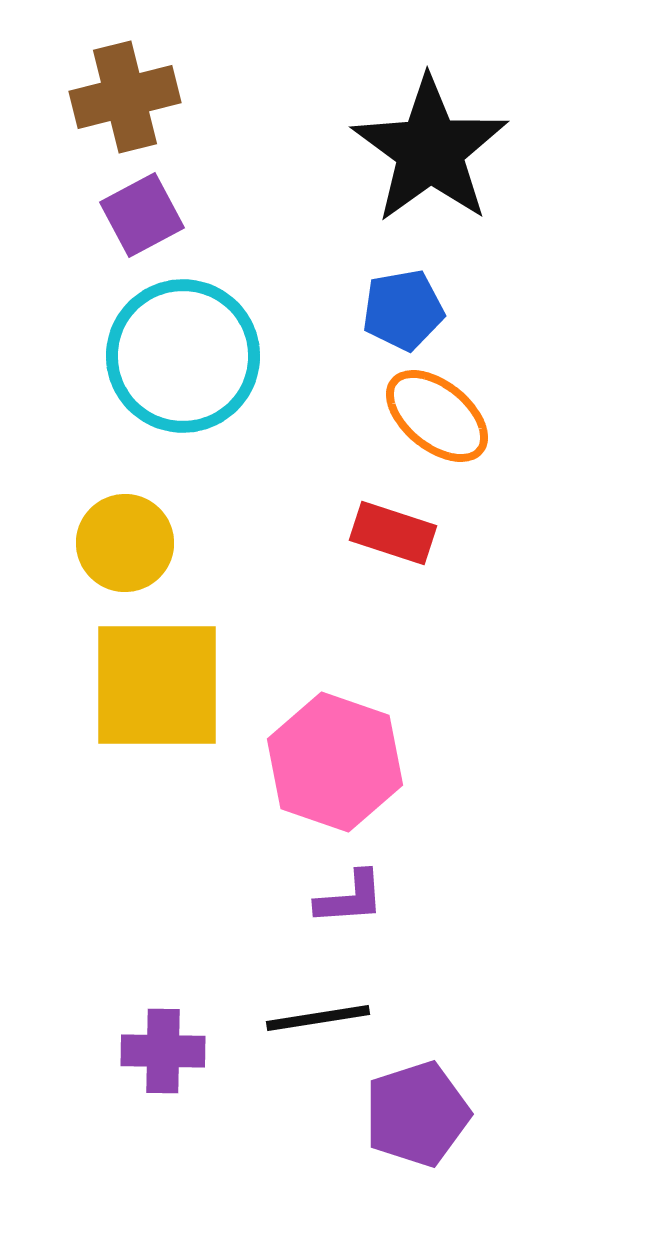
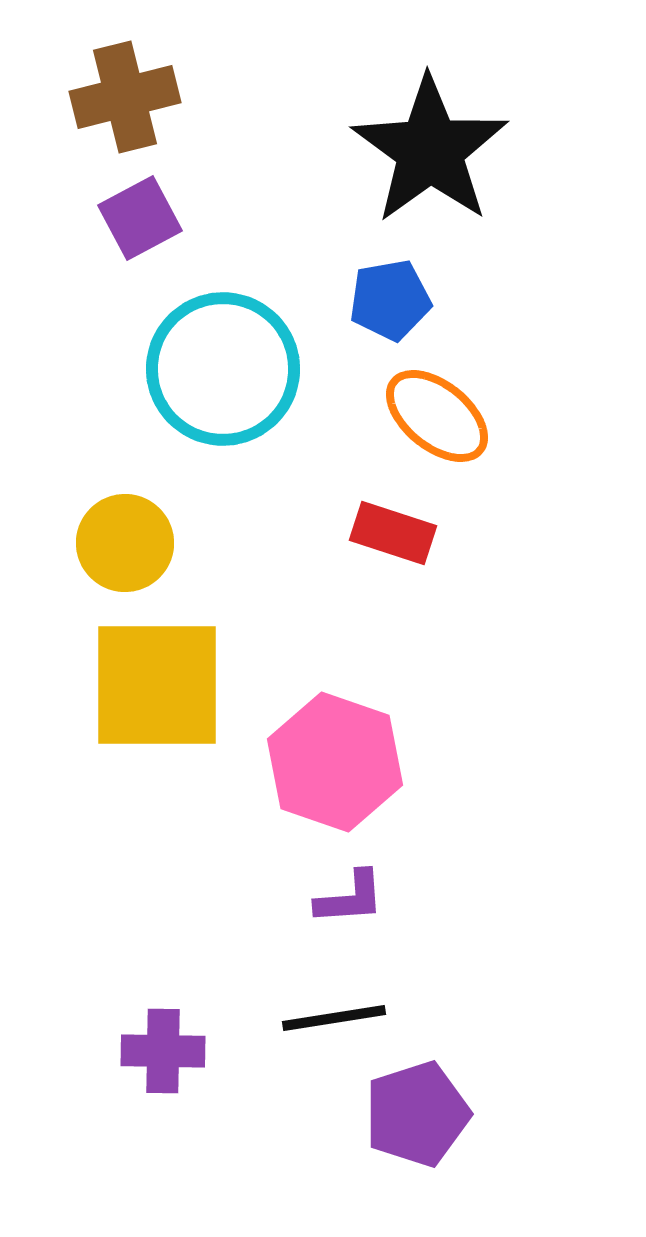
purple square: moved 2 px left, 3 px down
blue pentagon: moved 13 px left, 10 px up
cyan circle: moved 40 px right, 13 px down
black line: moved 16 px right
